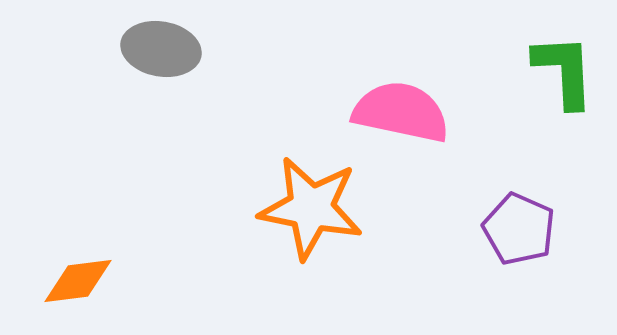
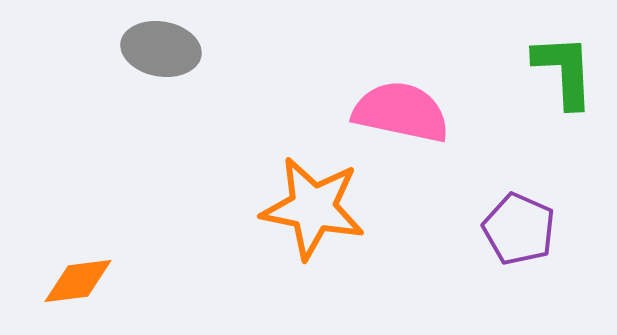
orange star: moved 2 px right
